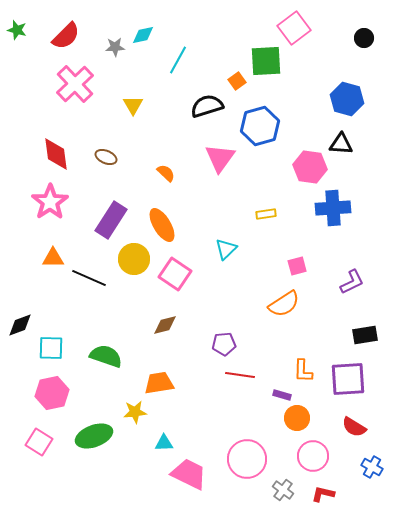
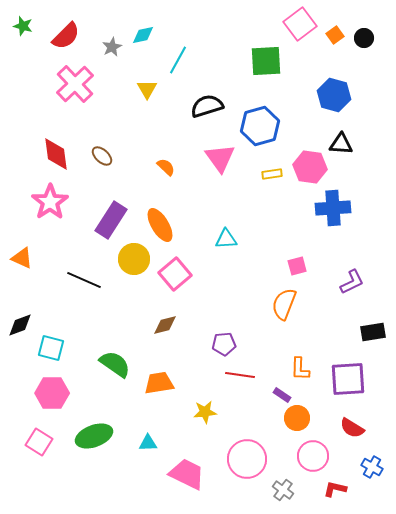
pink square at (294, 28): moved 6 px right, 4 px up
green star at (17, 30): moved 6 px right, 4 px up
gray star at (115, 47): moved 3 px left; rotated 24 degrees counterclockwise
orange square at (237, 81): moved 98 px right, 46 px up
blue hexagon at (347, 99): moved 13 px left, 4 px up
yellow triangle at (133, 105): moved 14 px right, 16 px up
brown ellipse at (106, 157): moved 4 px left, 1 px up; rotated 20 degrees clockwise
pink triangle at (220, 158): rotated 12 degrees counterclockwise
orange semicircle at (166, 173): moved 6 px up
yellow rectangle at (266, 214): moved 6 px right, 40 px up
orange ellipse at (162, 225): moved 2 px left
cyan triangle at (226, 249): moved 10 px up; rotated 40 degrees clockwise
orange triangle at (53, 258): moved 31 px left; rotated 25 degrees clockwise
pink square at (175, 274): rotated 16 degrees clockwise
black line at (89, 278): moved 5 px left, 2 px down
orange semicircle at (284, 304): rotated 144 degrees clockwise
black rectangle at (365, 335): moved 8 px right, 3 px up
cyan square at (51, 348): rotated 12 degrees clockwise
green semicircle at (106, 356): moved 9 px right, 8 px down; rotated 16 degrees clockwise
orange L-shape at (303, 371): moved 3 px left, 2 px up
pink hexagon at (52, 393): rotated 12 degrees clockwise
purple rectangle at (282, 395): rotated 18 degrees clockwise
yellow star at (135, 412): moved 70 px right
red semicircle at (354, 427): moved 2 px left, 1 px down
cyan triangle at (164, 443): moved 16 px left
pink trapezoid at (189, 474): moved 2 px left
red L-shape at (323, 494): moved 12 px right, 5 px up
